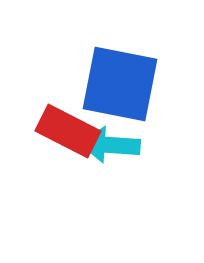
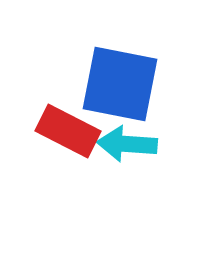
cyan arrow: moved 17 px right, 1 px up
